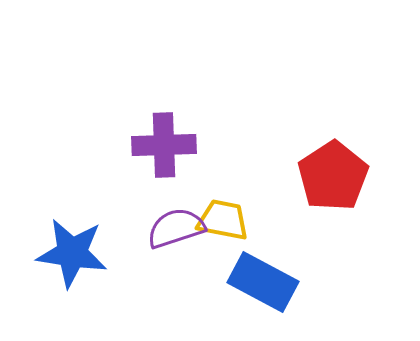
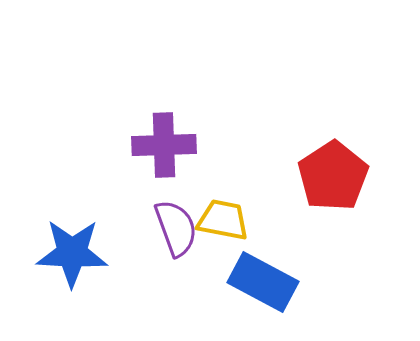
purple semicircle: rotated 88 degrees clockwise
blue star: rotated 6 degrees counterclockwise
